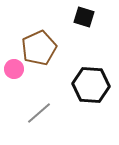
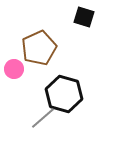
black hexagon: moved 27 px left, 9 px down; rotated 12 degrees clockwise
gray line: moved 4 px right, 5 px down
